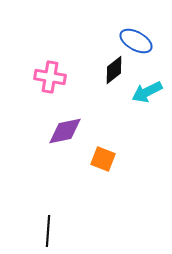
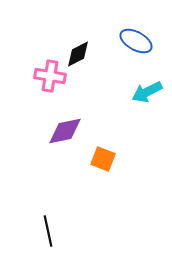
black diamond: moved 36 px left, 16 px up; rotated 12 degrees clockwise
pink cross: moved 1 px up
black line: rotated 16 degrees counterclockwise
